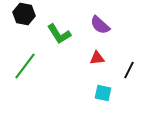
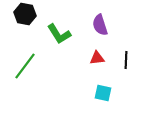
black hexagon: moved 1 px right
purple semicircle: rotated 30 degrees clockwise
black line: moved 3 px left, 10 px up; rotated 24 degrees counterclockwise
